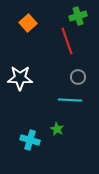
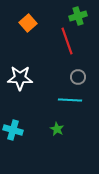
cyan cross: moved 17 px left, 10 px up
